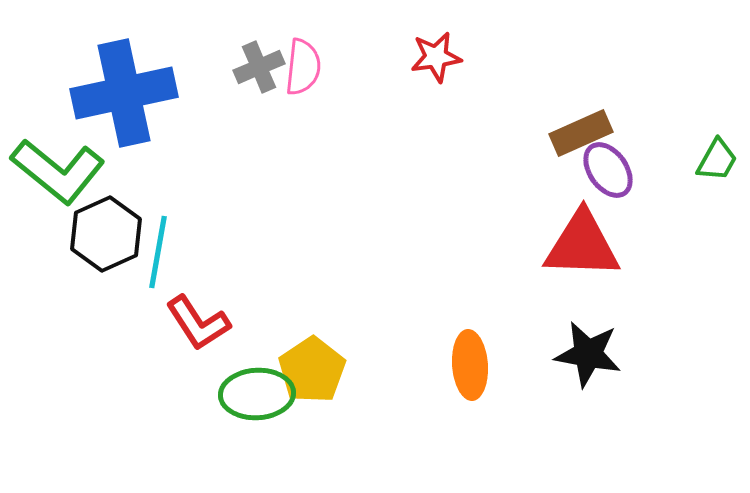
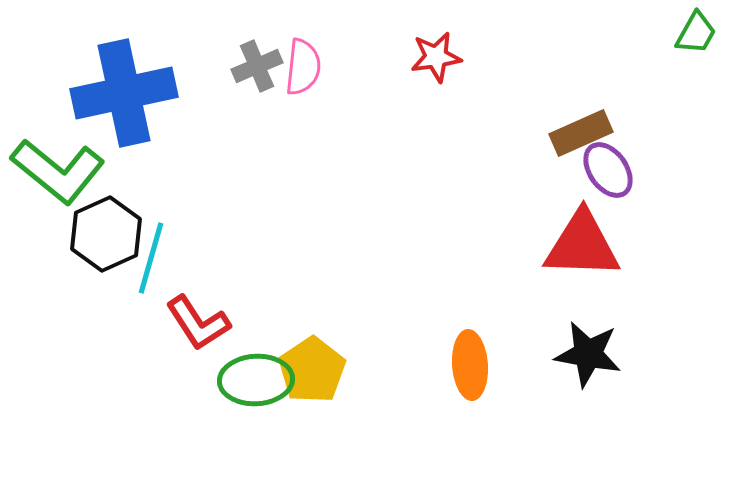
gray cross: moved 2 px left, 1 px up
green trapezoid: moved 21 px left, 127 px up
cyan line: moved 7 px left, 6 px down; rotated 6 degrees clockwise
green ellipse: moved 1 px left, 14 px up
